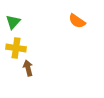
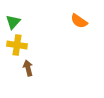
orange semicircle: moved 2 px right
yellow cross: moved 1 px right, 3 px up
